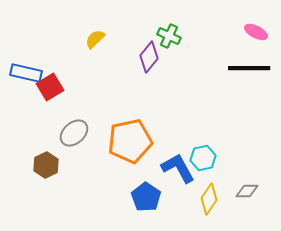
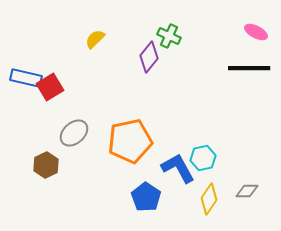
blue rectangle: moved 5 px down
